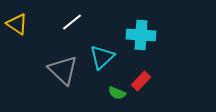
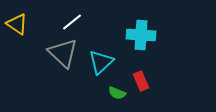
cyan triangle: moved 1 px left, 5 px down
gray triangle: moved 17 px up
red rectangle: rotated 66 degrees counterclockwise
